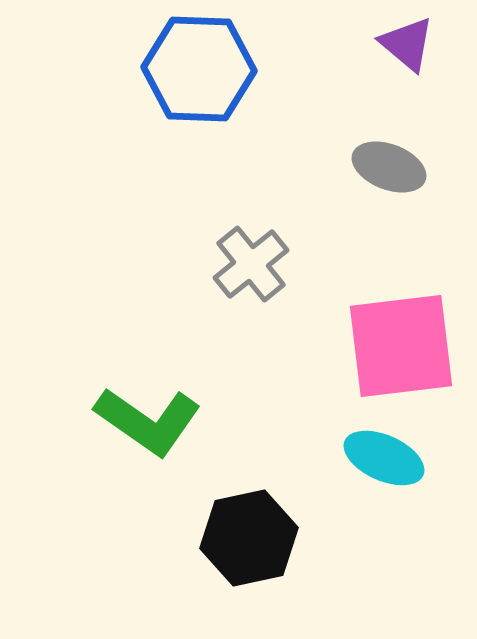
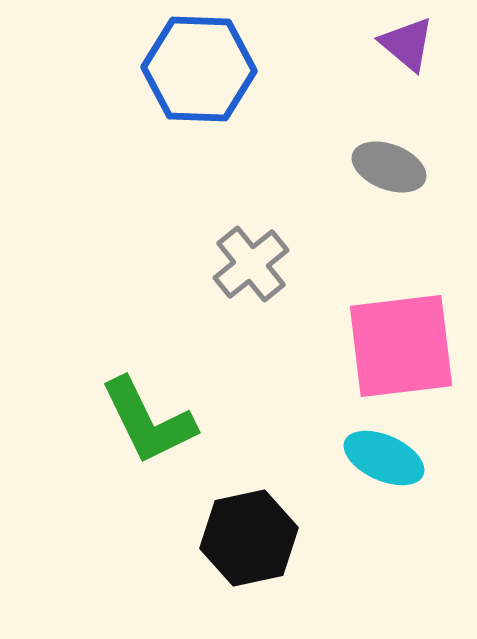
green L-shape: rotated 29 degrees clockwise
